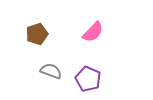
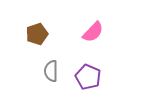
gray semicircle: rotated 110 degrees counterclockwise
purple pentagon: moved 2 px up
